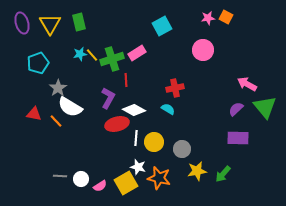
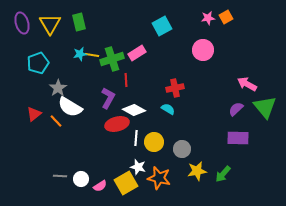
orange square: rotated 32 degrees clockwise
yellow line: rotated 40 degrees counterclockwise
red triangle: rotated 49 degrees counterclockwise
